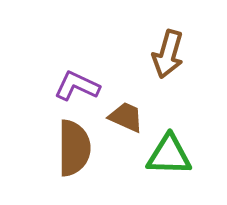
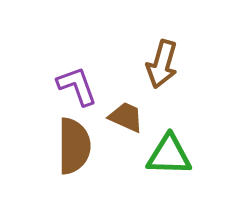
brown arrow: moved 6 px left, 10 px down
purple L-shape: rotated 45 degrees clockwise
brown semicircle: moved 2 px up
